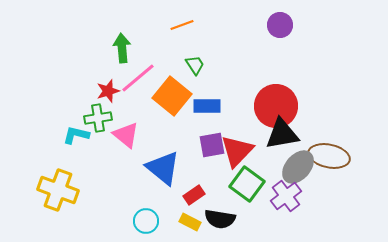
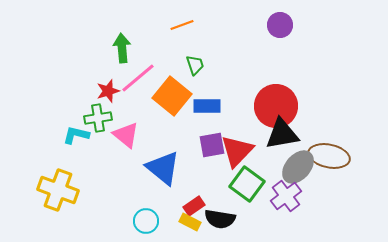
green trapezoid: rotated 15 degrees clockwise
red rectangle: moved 11 px down
